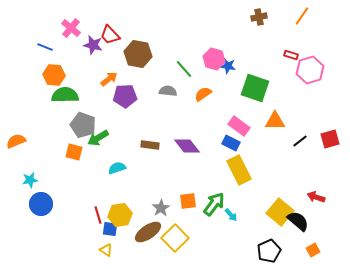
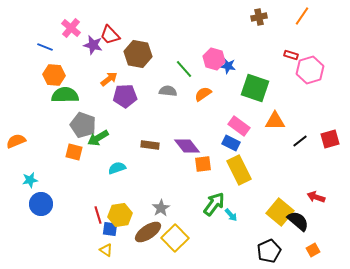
orange square at (188, 201): moved 15 px right, 37 px up
